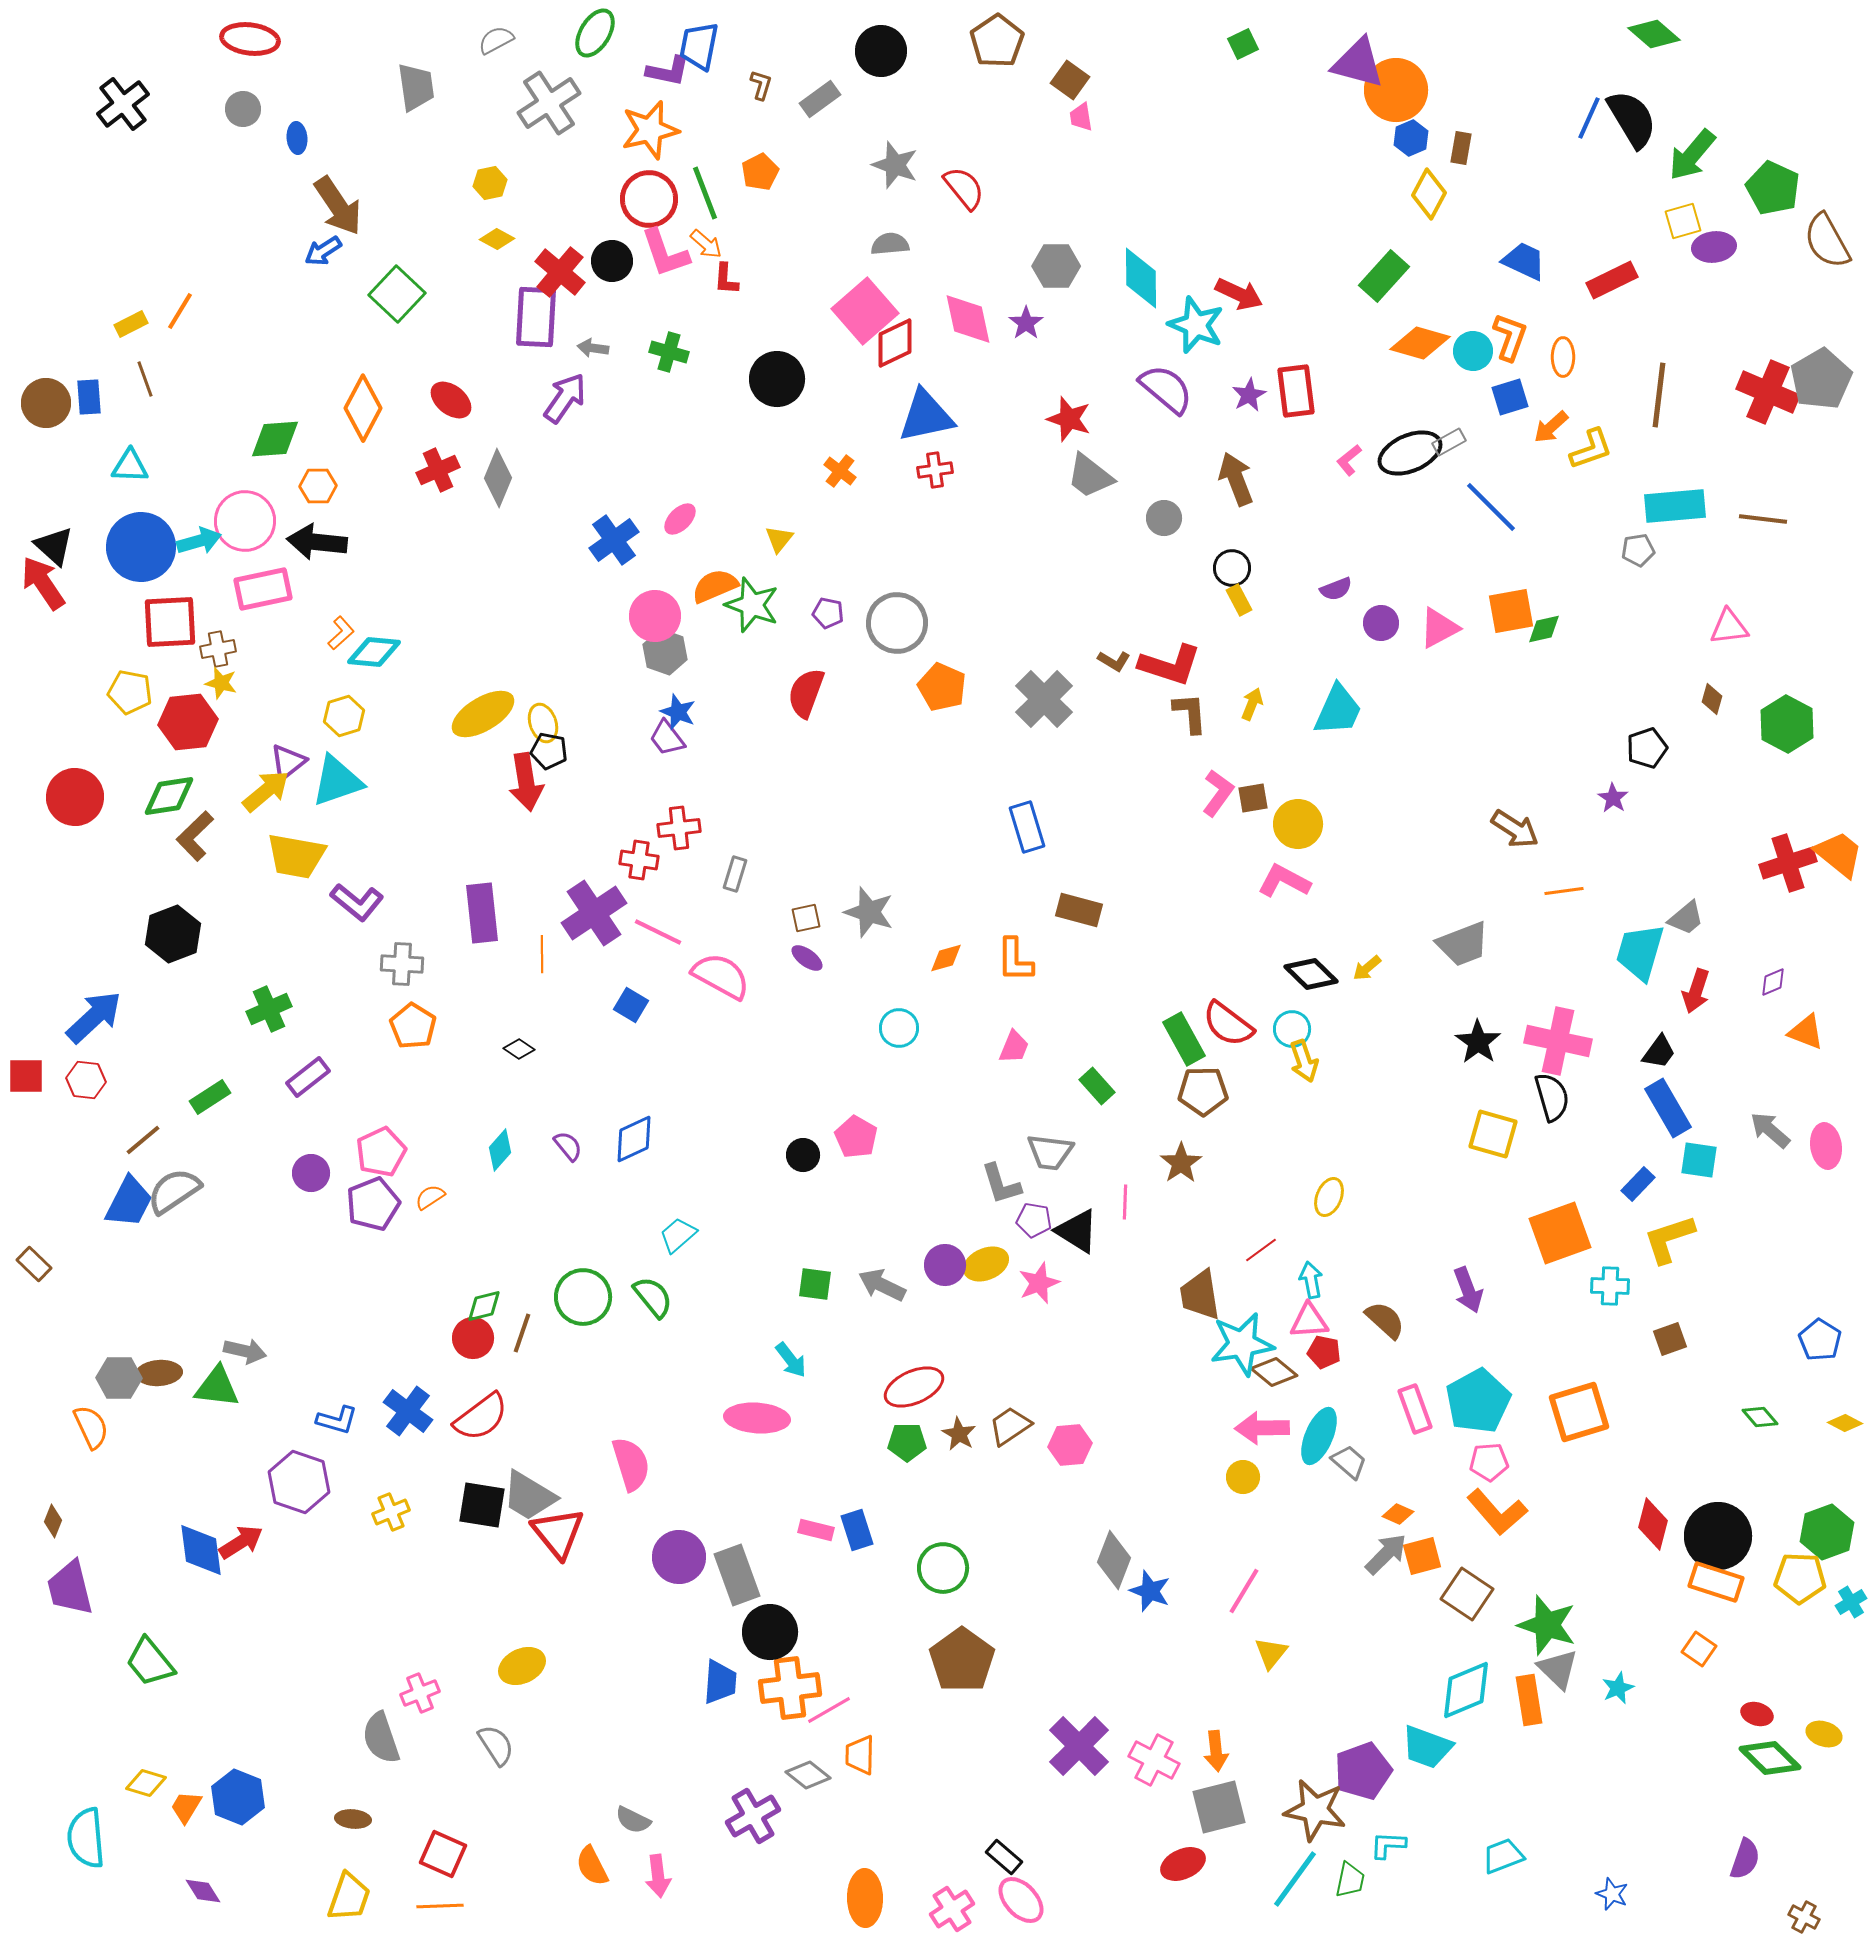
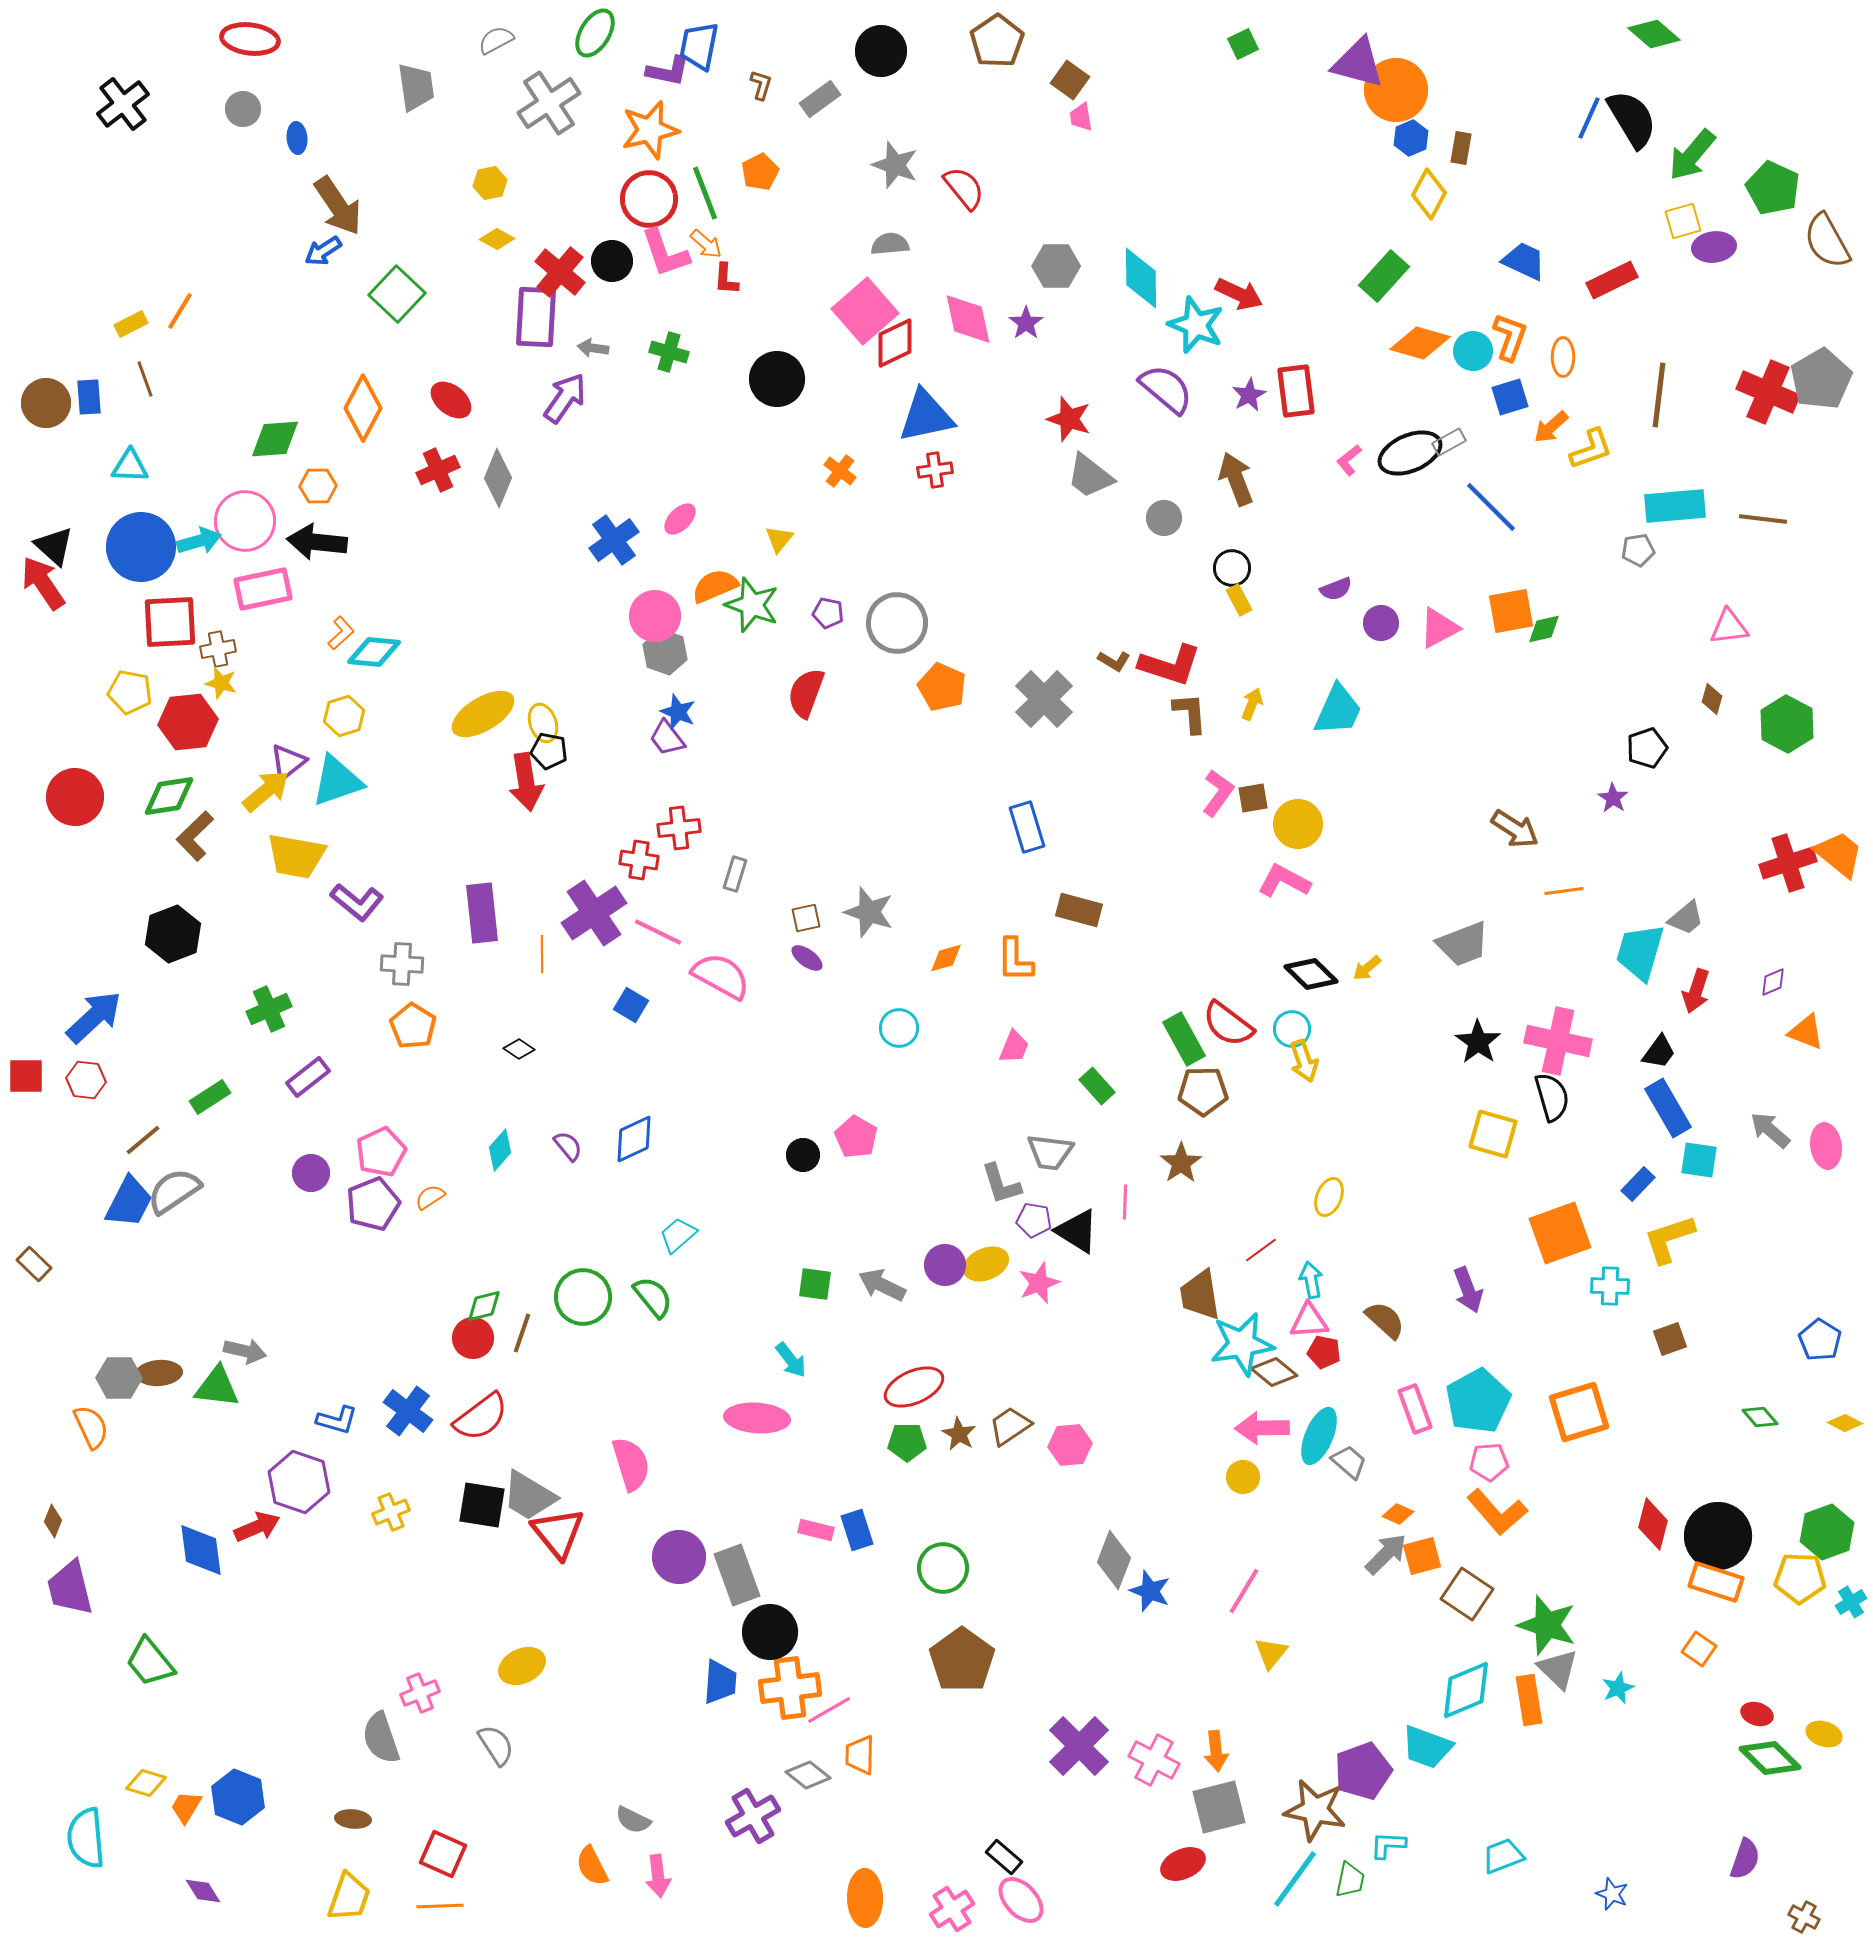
red arrow at (241, 1542): moved 16 px right, 15 px up; rotated 9 degrees clockwise
